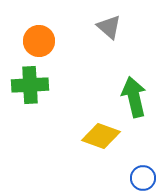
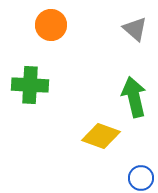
gray triangle: moved 26 px right, 2 px down
orange circle: moved 12 px right, 16 px up
green cross: rotated 6 degrees clockwise
blue circle: moved 2 px left
